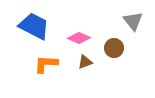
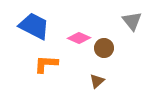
gray triangle: moved 1 px left
brown circle: moved 10 px left
brown triangle: moved 12 px right, 19 px down; rotated 21 degrees counterclockwise
